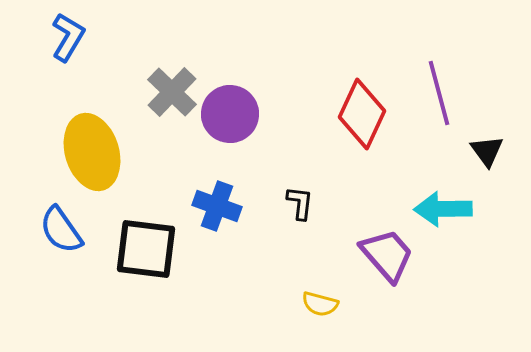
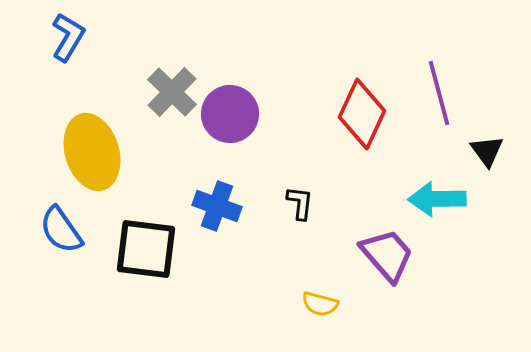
cyan arrow: moved 6 px left, 10 px up
